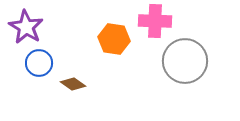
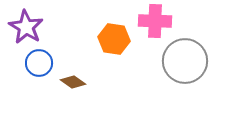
brown diamond: moved 2 px up
